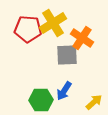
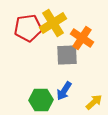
red pentagon: moved 1 px up; rotated 12 degrees counterclockwise
